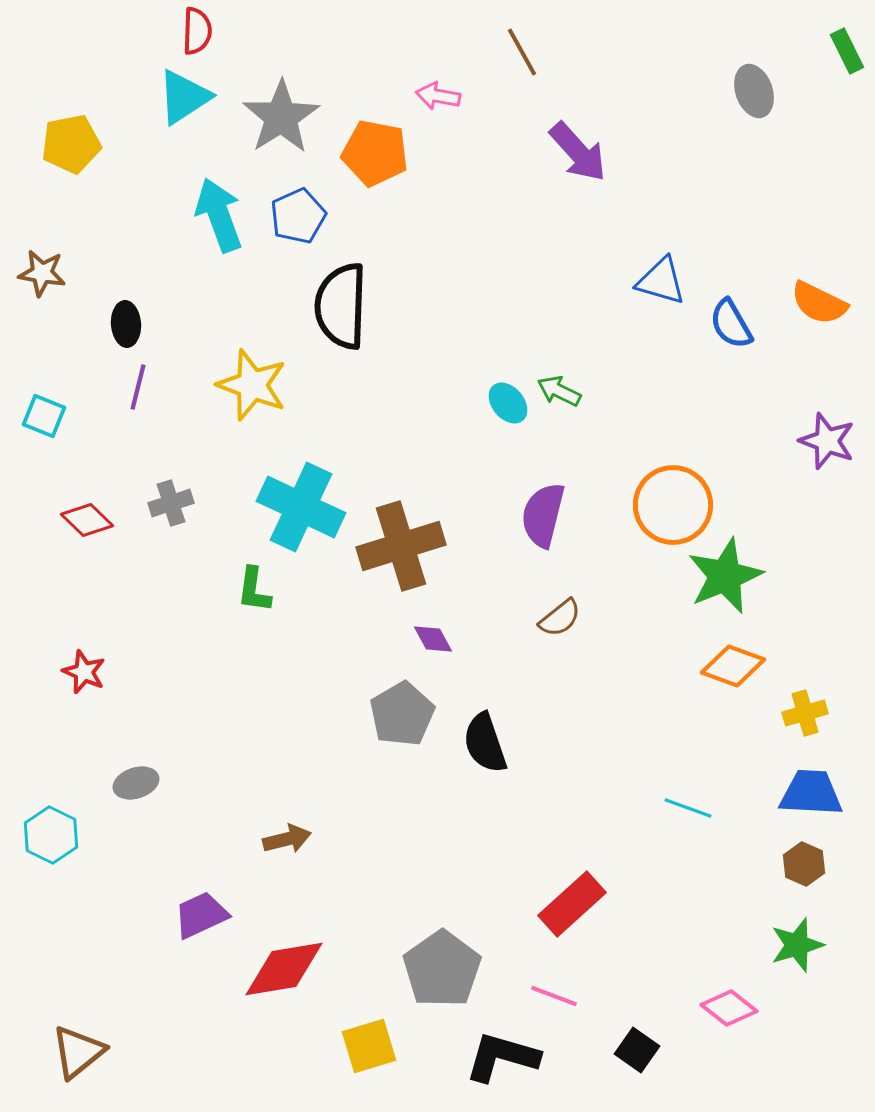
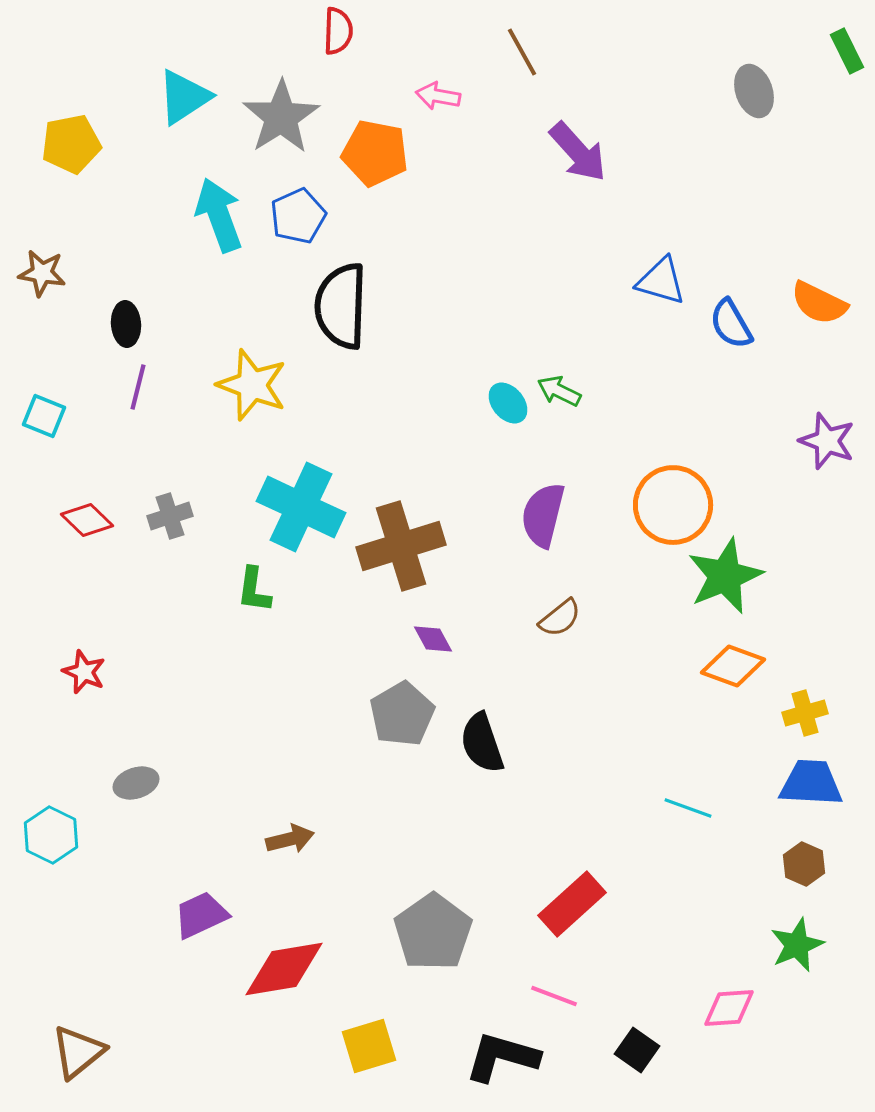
red semicircle at (197, 31): moved 141 px right
gray cross at (171, 503): moved 1 px left, 13 px down
black semicircle at (485, 743): moved 3 px left
blue trapezoid at (811, 793): moved 10 px up
brown arrow at (287, 839): moved 3 px right
green star at (797, 945): rotated 6 degrees counterclockwise
gray pentagon at (442, 969): moved 9 px left, 37 px up
pink diamond at (729, 1008): rotated 42 degrees counterclockwise
